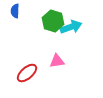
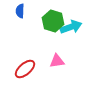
blue semicircle: moved 5 px right
red ellipse: moved 2 px left, 4 px up
